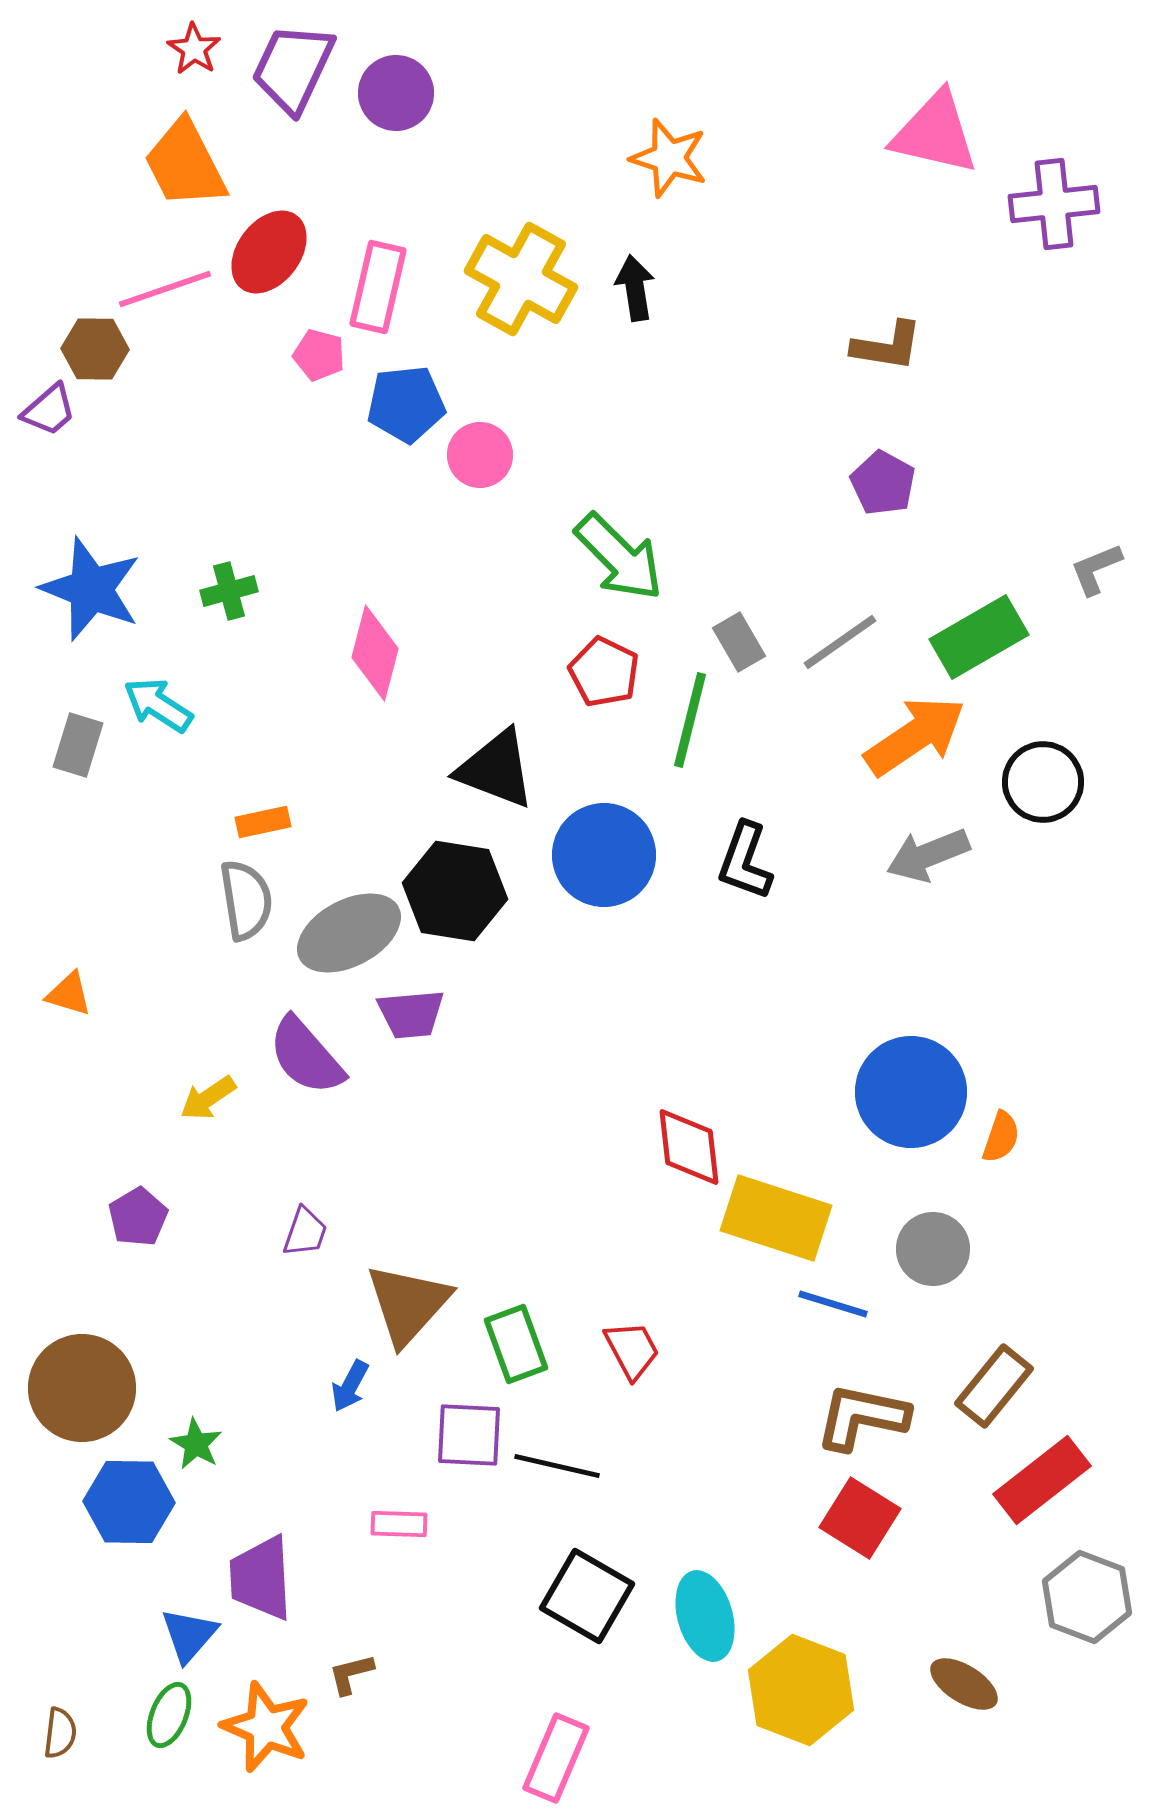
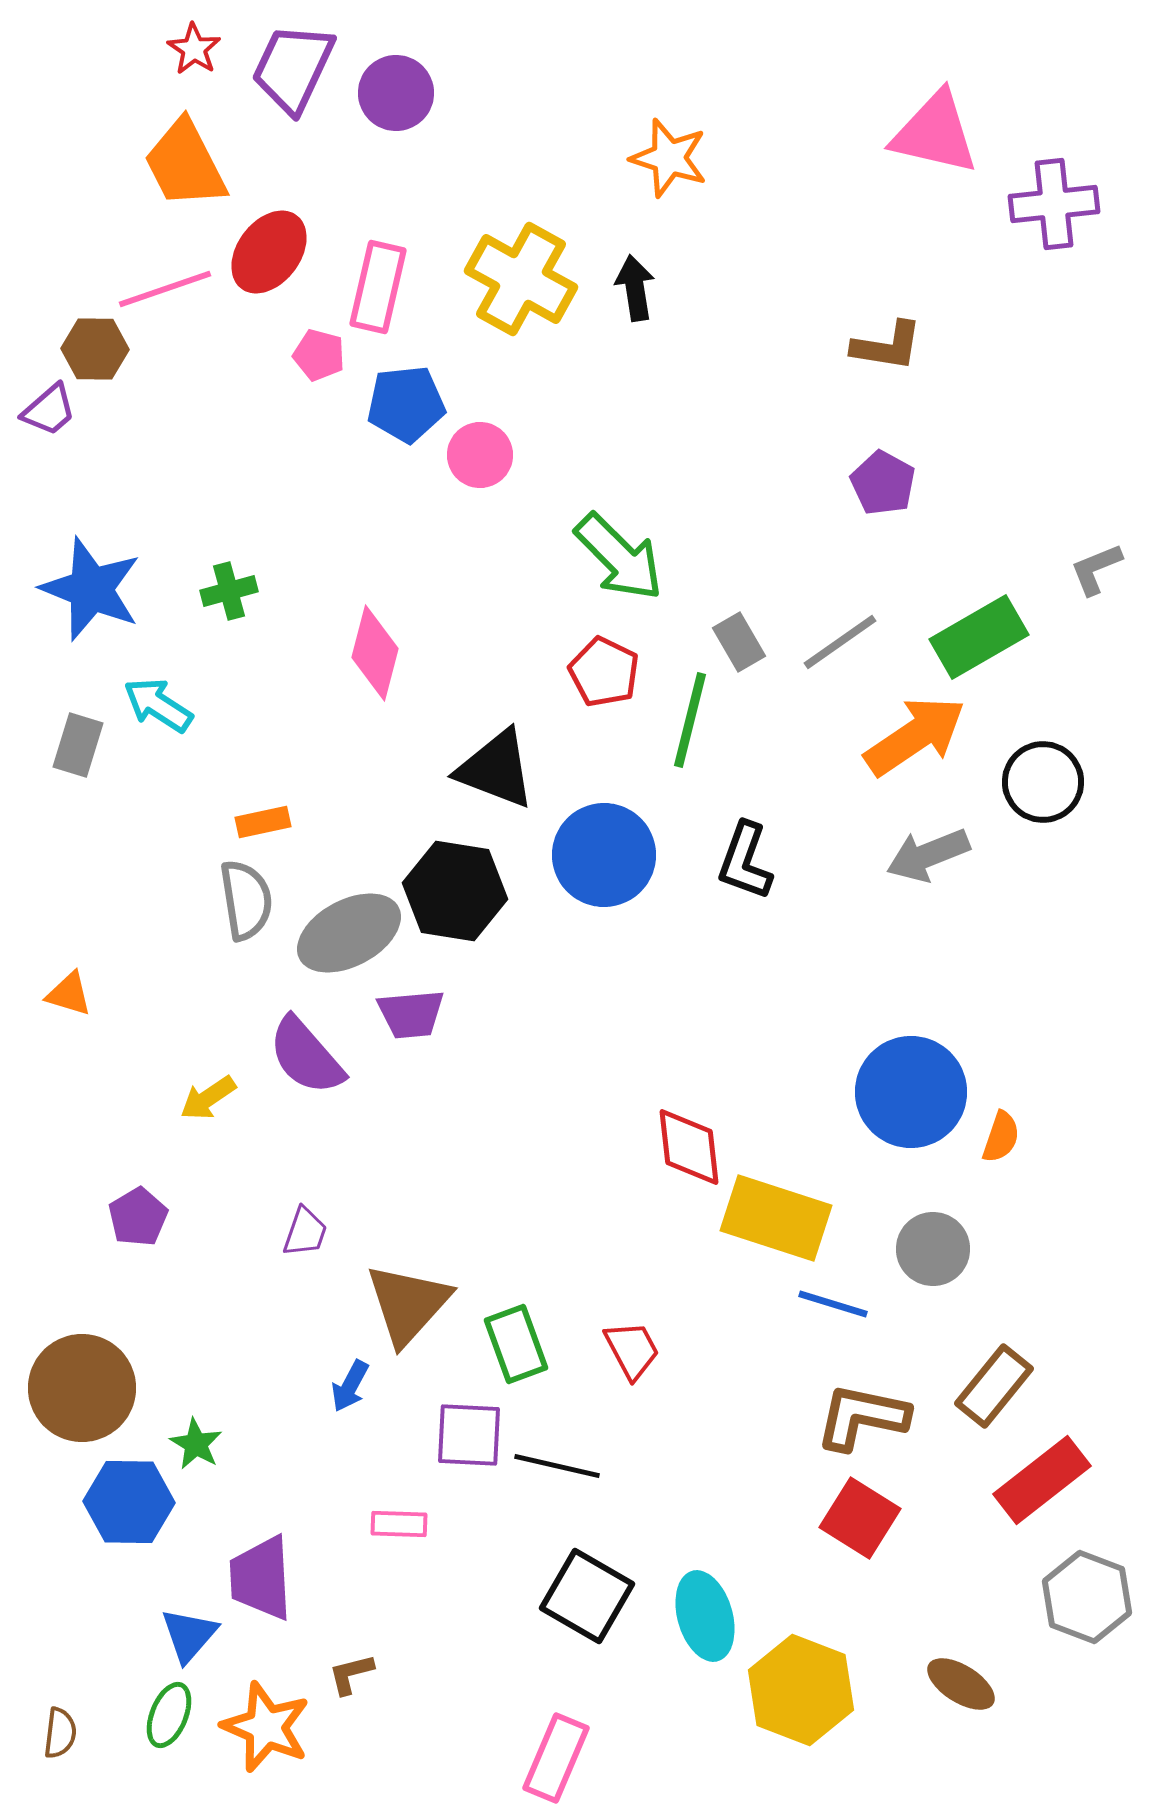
brown ellipse at (964, 1684): moved 3 px left
